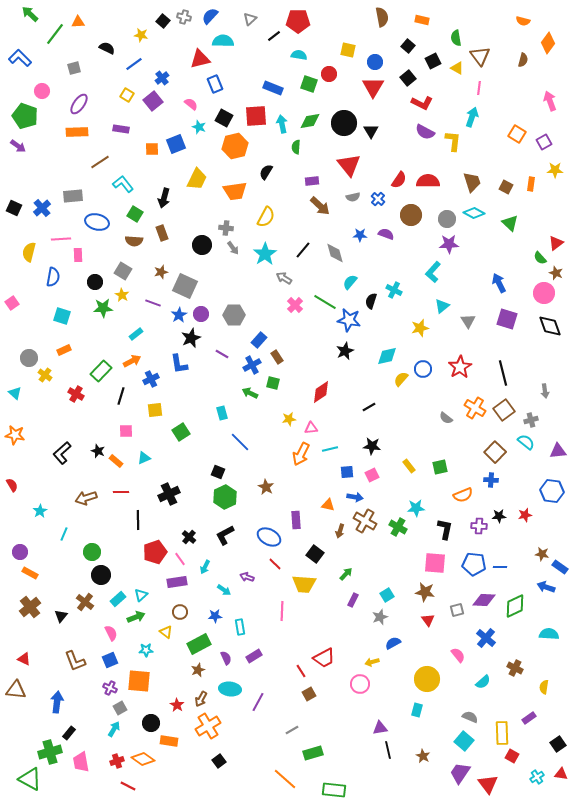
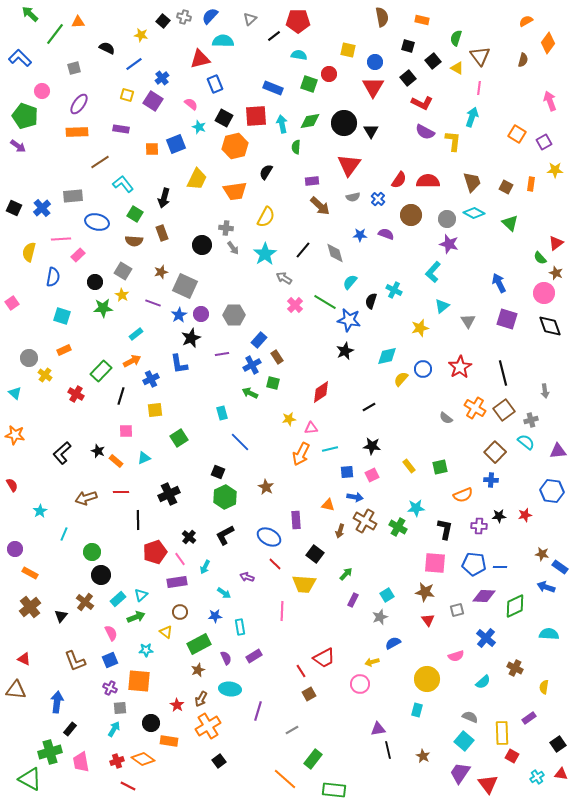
orange semicircle at (523, 21): moved 3 px right; rotated 136 degrees clockwise
green semicircle at (456, 38): rotated 28 degrees clockwise
black square at (408, 46): rotated 24 degrees counterclockwise
black square at (433, 61): rotated 14 degrees counterclockwise
yellow square at (127, 95): rotated 16 degrees counterclockwise
purple square at (153, 101): rotated 18 degrees counterclockwise
red triangle at (349, 165): rotated 15 degrees clockwise
purple star at (449, 244): rotated 18 degrees clockwise
pink rectangle at (78, 255): rotated 48 degrees clockwise
purple line at (222, 354): rotated 40 degrees counterclockwise
green square at (181, 432): moved 2 px left, 6 px down
purple circle at (20, 552): moved 5 px left, 3 px up
cyan arrow at (224, 590): moved 3 px down
purple diamond at (484, 600): moved 4 px up
pink semicircle at (458, 655): moved 2 px left, 1 px down; rotated 112 degrees clockwise
purple line at (258, 702): moved 9 px down; rotated 12 degrees counterclockwise
gray square at (120, 708): rotated 24 degrees clockwise
purple triangle at (380, 728): moved 2 px left, 1 px down
black rectangle at (69, 733): moved 1 px right, 4 px up
green rectangle at (313, 753): moved 6 px down; rotated 36 degrees counterclockwise
